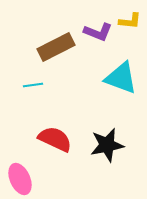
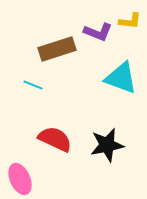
brown rectangle: moved 1 px right, 2 px down; rotated 9 degrees clockwise
cyan line: rotated 30 degrees clockwise
